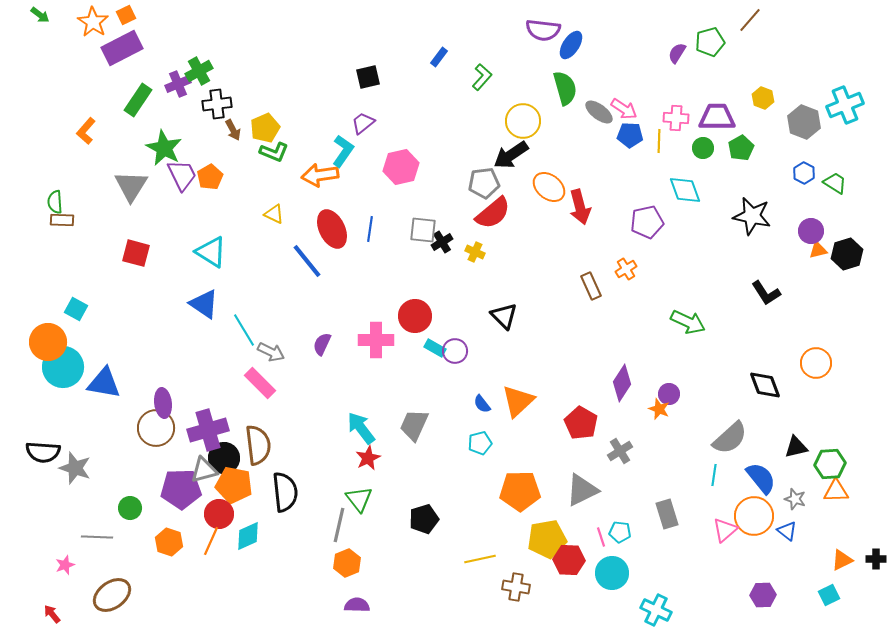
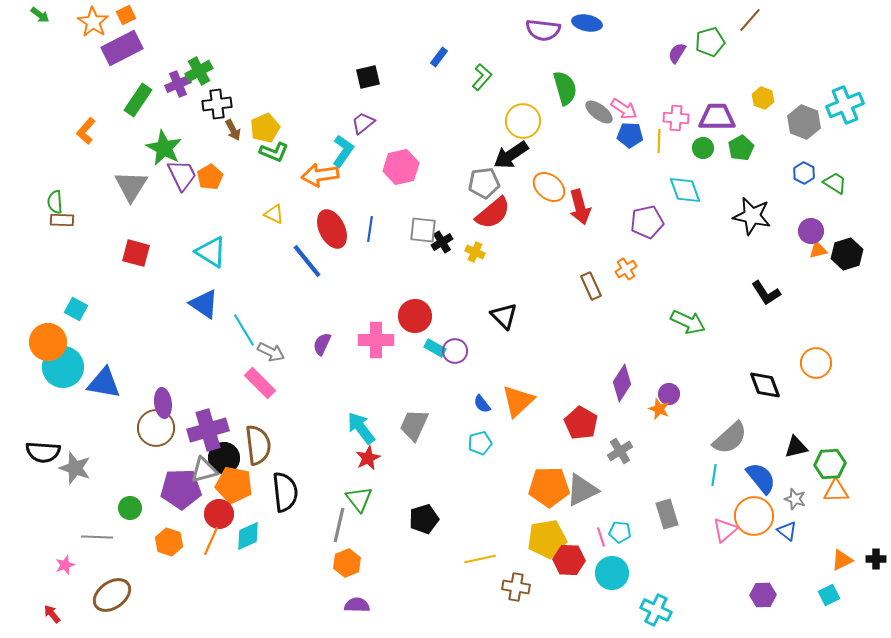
blue ellipse at (571, 45): moved 16 px right, 22 px up; rotated 68 degrees clockwise
orange pentagon at (520, 491): moved 29 px right, 4 px up
